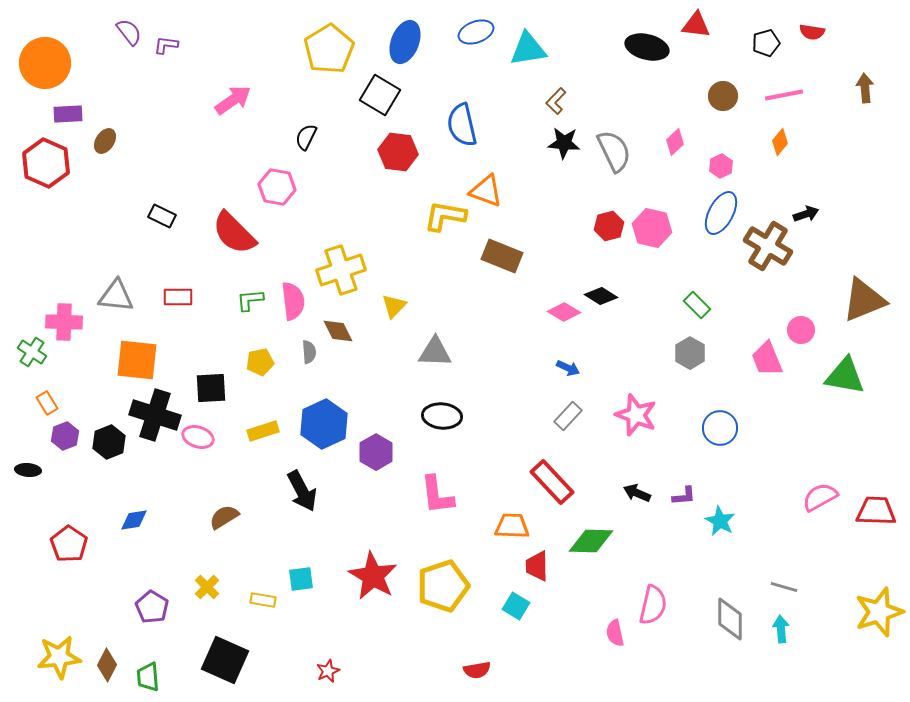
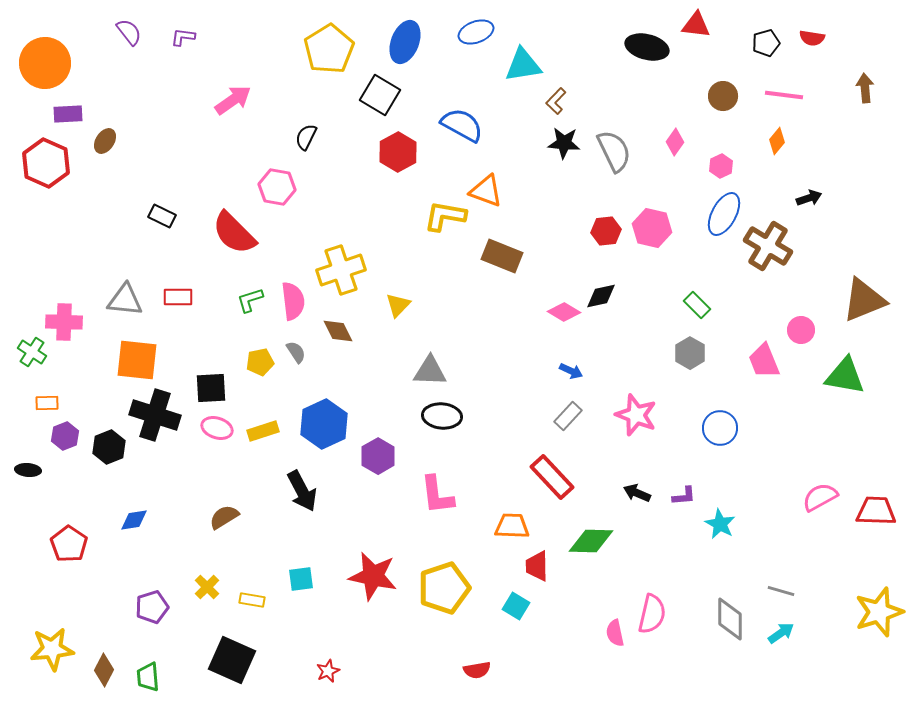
red semicircle at (812, 32): moved 6 px down
purple L-shape at (166, 45): moved 17 px right, 8 px up
cyan triangle at (528, 49): moved 5 px left, 16 px down
pink line at (784, 95): rotated 18 degrees clockwise
blue semicircle at (462, 125): rotated 132 degrees clockwise
pink diamond at (675, 142): rotated 12 degrees counterclockwise
orange diamond at (780, 142): moved 3 px left, 1 px up
red hexagon at (398, 152): rotated 24 degrees clockwise
blue ellipse at (721, 213): moved 3 px right, 1 px down
black arrow at (806, 214): moved 3 px right, 16 px up
red hexagon at (609, 226): moved 3 px left, 5 px down; rotated 8 degrees clockwise
gray triangle at (116, 296): moved 9 px right, 4 px down
black diamond at (601, 296): rotated 44 degrees counterclockwise
green L-shape at (250, 300): rotated 12 degrees counterclockwise
yellow triangle at (394, 306): moved 4 px right, 1 px up
gray semicircle at (309, 352): moved 13 px left; rotated 30 degrees counterclockwise
gray triangle at (435, 352): moved 5 px left, 19 px down
pink trapezoid at (767, 359): moved 3 px left, 2 px down
blue arrow at (568, 368): moved 3 px right, 3 px down
orange rectangle at (47, 403): rotated 60 degrees counterclockwise
pink ellipse at (198, 437): moved 19 px right, 9 px up
black hexagon at (109, 442): moved 5 px down
purple hexagon at (376, 452): moved 2 px right, 4 px down
red rectangle at (552, 482): moved 5 px up
cyan star at (720, 521): moved 3 px down
red star at (373, 576): rotated 18 degrees counterclockwise
yellow pentagon at (443, 586): moved 1 px right, 2 px down
gray line at (784, 587): moved 3 px left, 4 px down
yellow rectangle at (263, 600): moved 11 px left
pink semicircle at (653, 605): moved 1 px left, 9 px down
purple pentagon at (152, 607): rotated 24 degrees clockwise
cyan arrow at (781, 629): moved 4 px down; rotated 60 degrees clockwise
yellow star at (59, 657): moved 7 px left, 8 px up
black square at (225, 660): moved 7 px right
brown diamond at (107, 665): moved 3 px left, 5 px down
